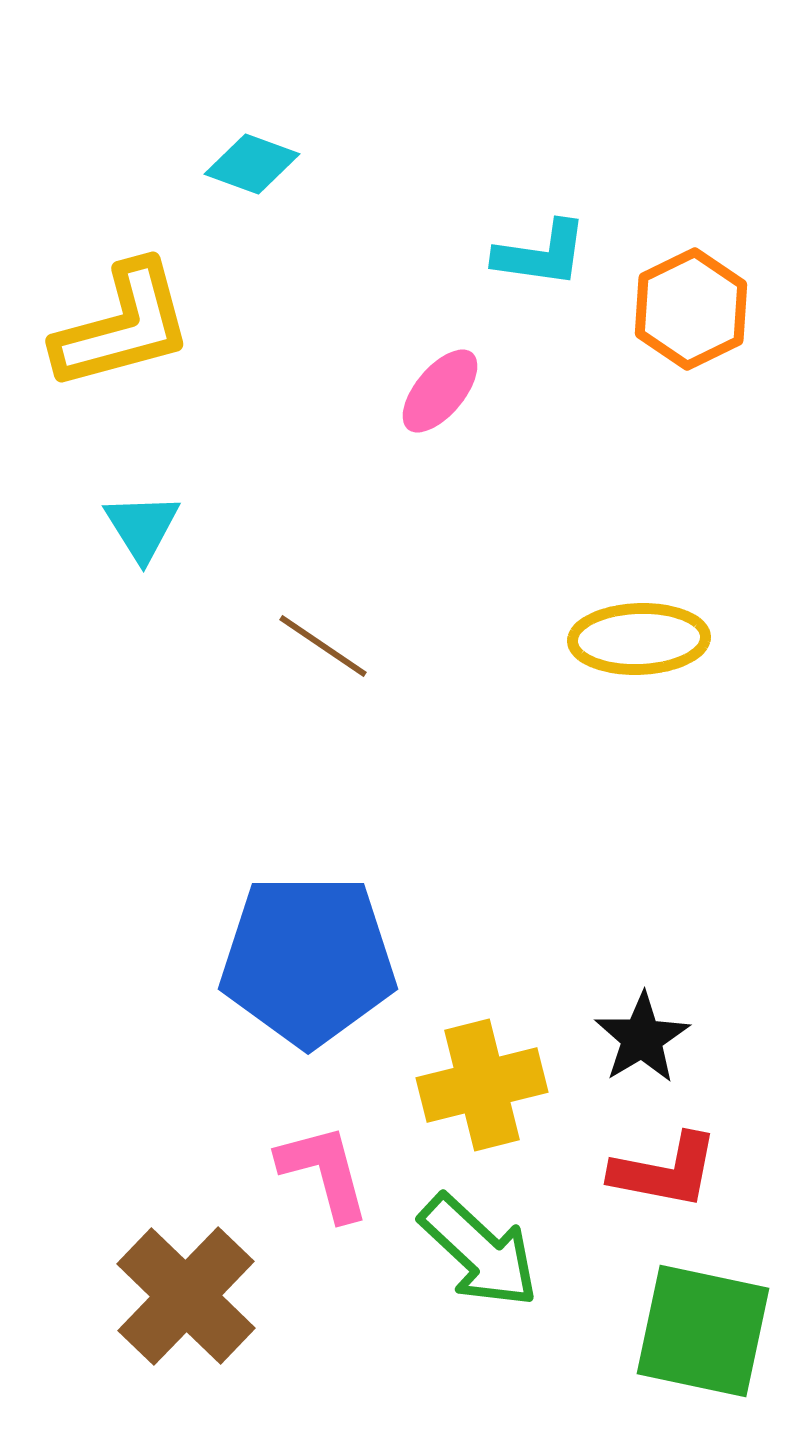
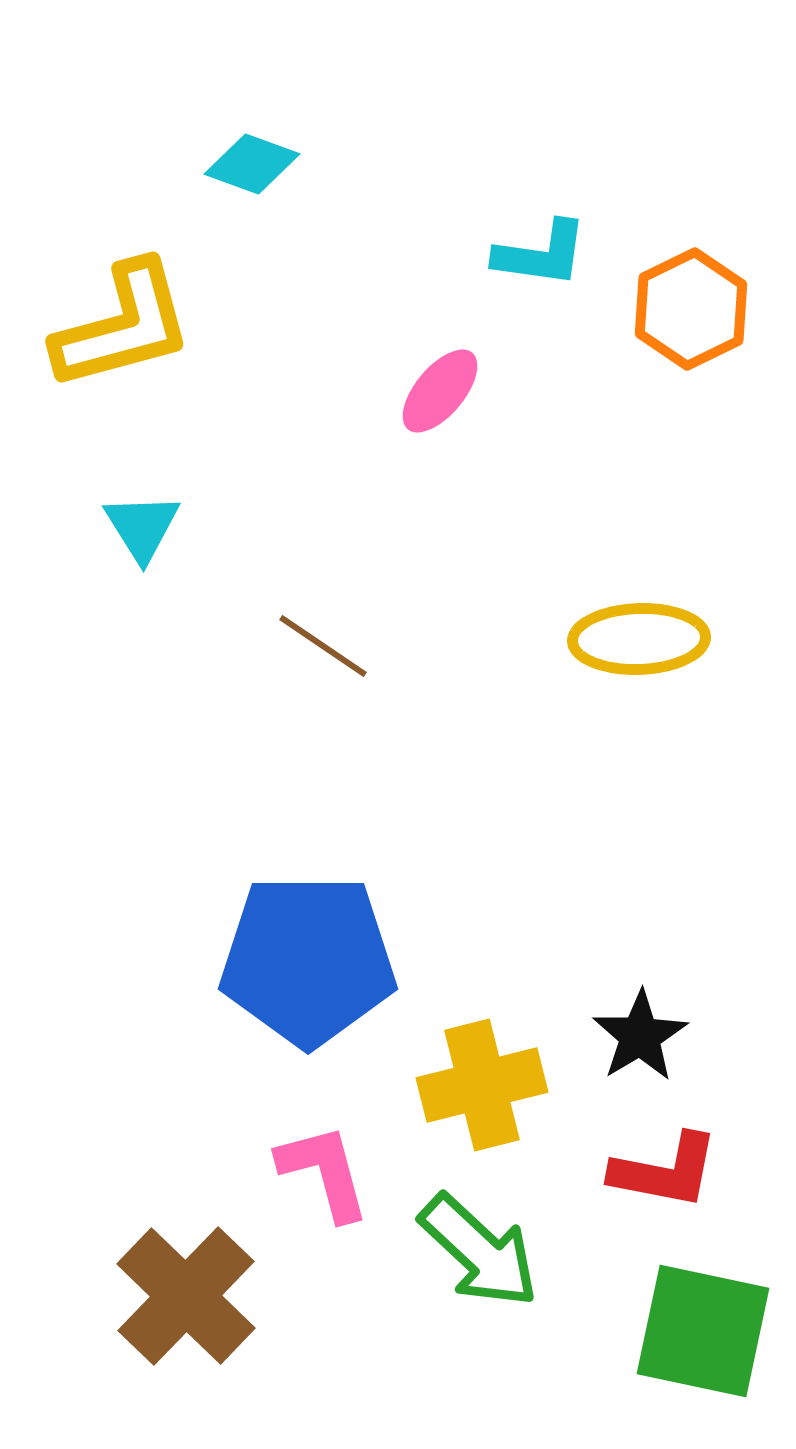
black star: moved 2 px left, 2 px up
